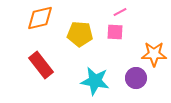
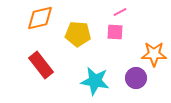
yellow pentagon: moved 2 px left
